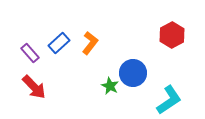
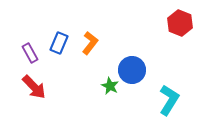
red hexagon: moved 8 px right, 12 px up; rotated 10 degrees counterclockwise
blue rectangle: rotated 25 degrees counterclockwise
purple rectangle: rotated 12 degrees clockwise
blue circle: moved 1 px left, 3 px up
cyan L-shape: rotated 24 degrees counterclockwise
